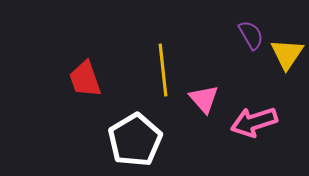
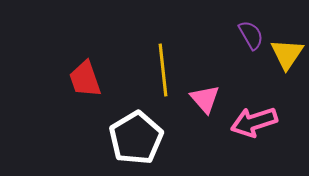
pink triangle: moved 1 px right
white pentagon: moved 1 px right, 2 px up
